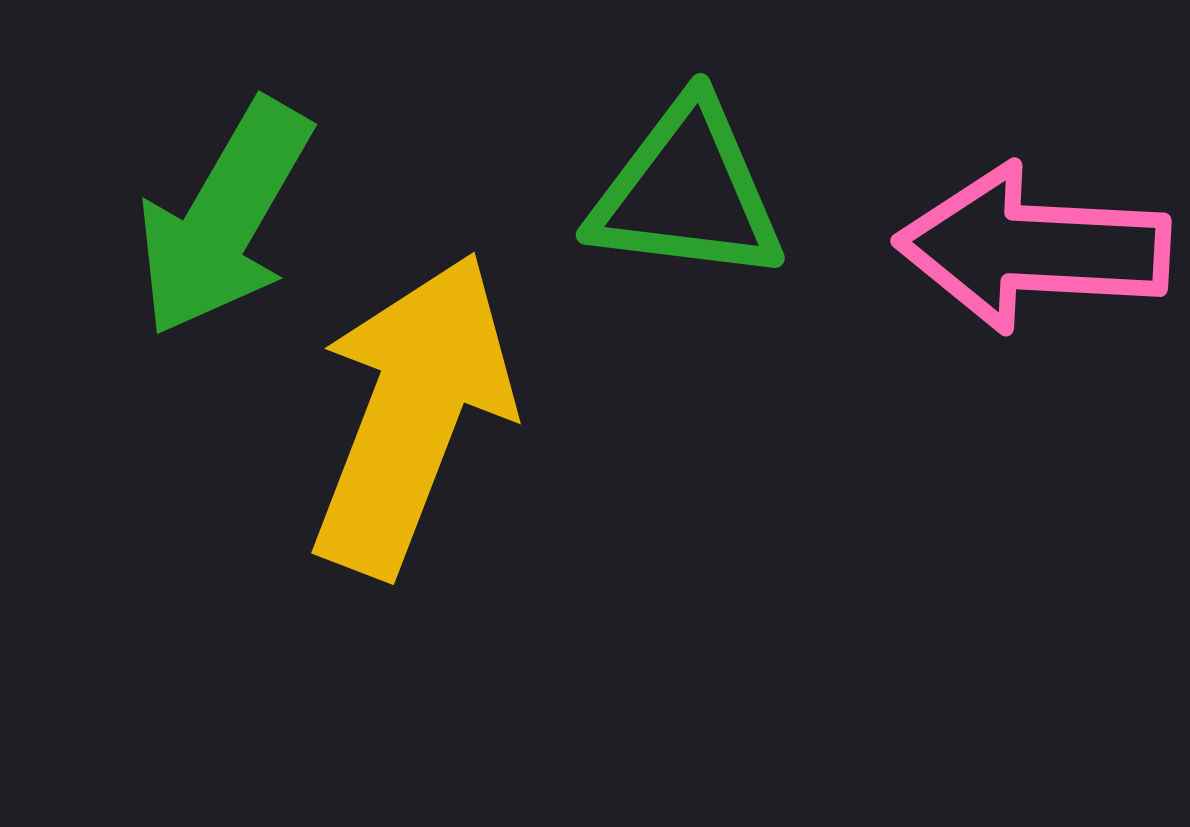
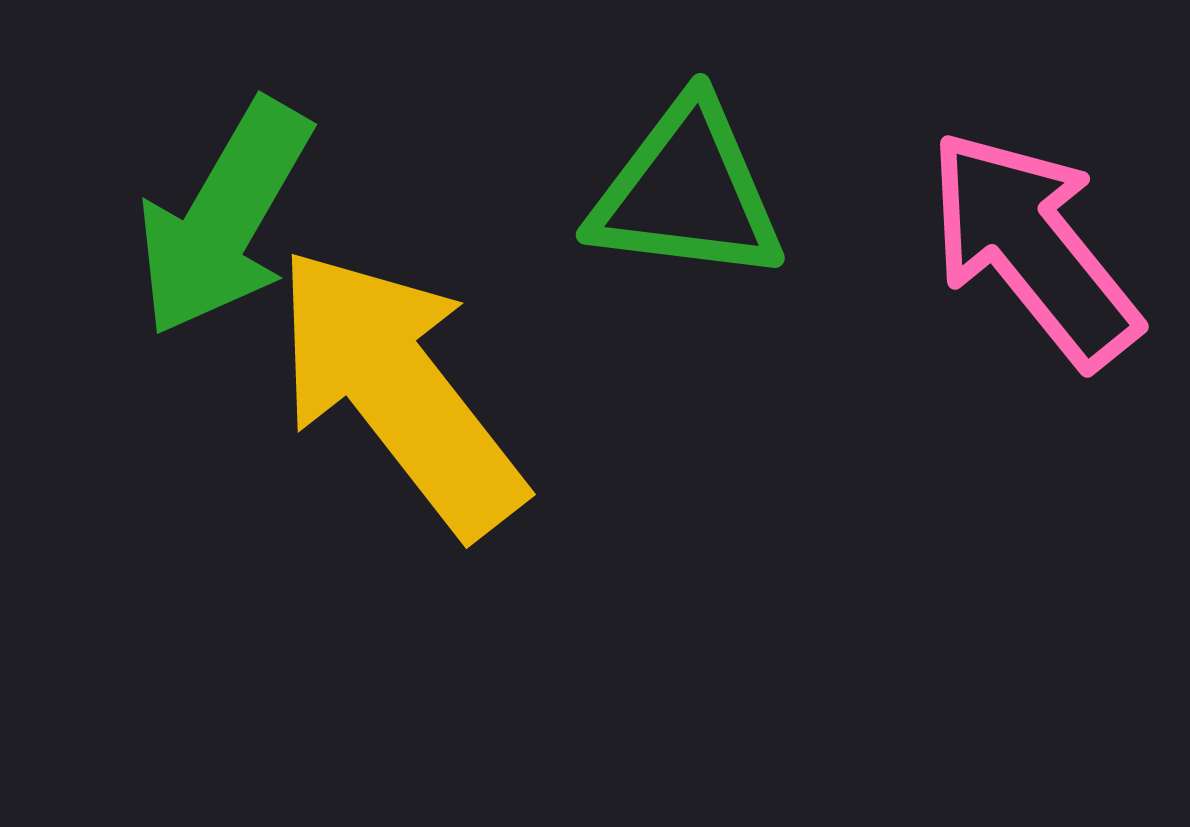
pink arrow: rotated 48 degrees clockwise
yellow arrow: moved 13 px left, 23 px up; rotated 59 degrees counterclockwise
